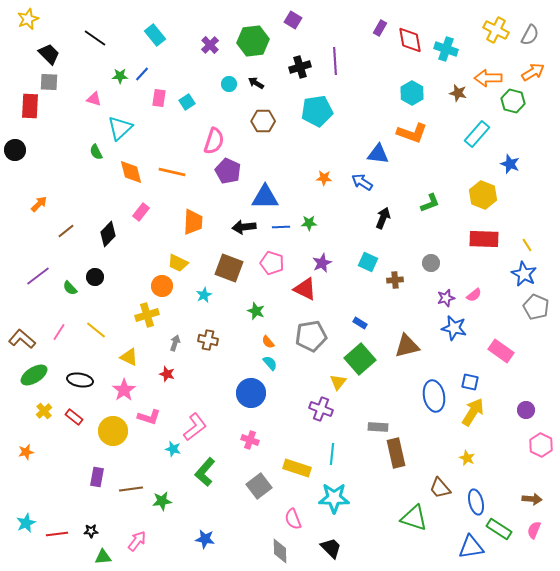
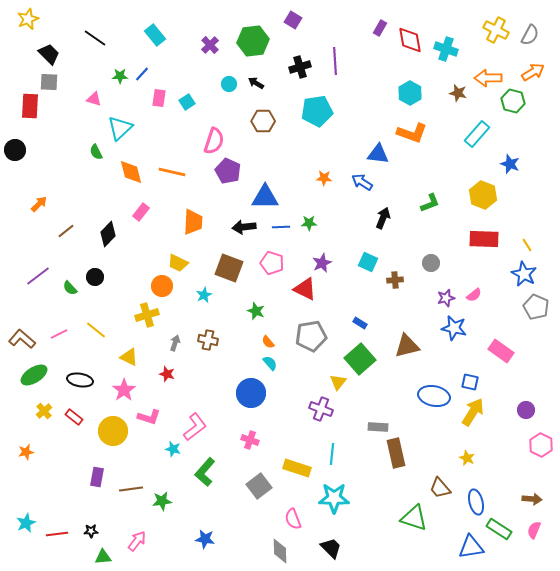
cyan hexagon at (412, 93): moved 2 px left
pink line at (59, 332): moved 2 px down; rotated 30 degrees clockwise
blue ellipse at (434, 396): rotated 68 degrees counterclockwise
